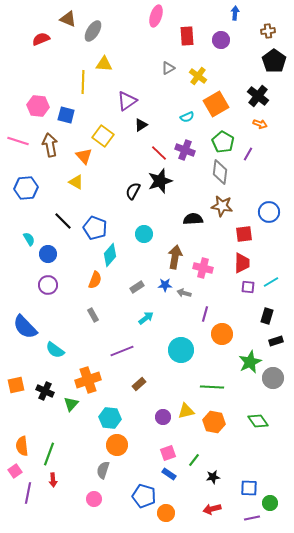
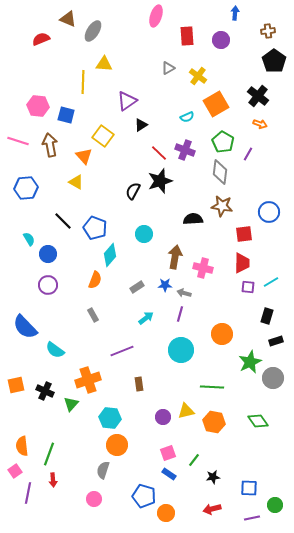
purple line at (205, 314): moved 25 px left
brown rectangle at (139, 384): rotated 56 degrees counterclockwise
green circle at (270, 503): moved 5 px right, 2 px down
